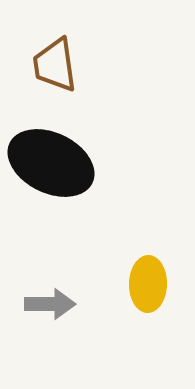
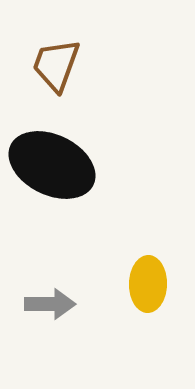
brown trapezoid: moved 1 px right; rotated 28 degrees clockwise
black ellipse: moved 1 px right, 2 px down
